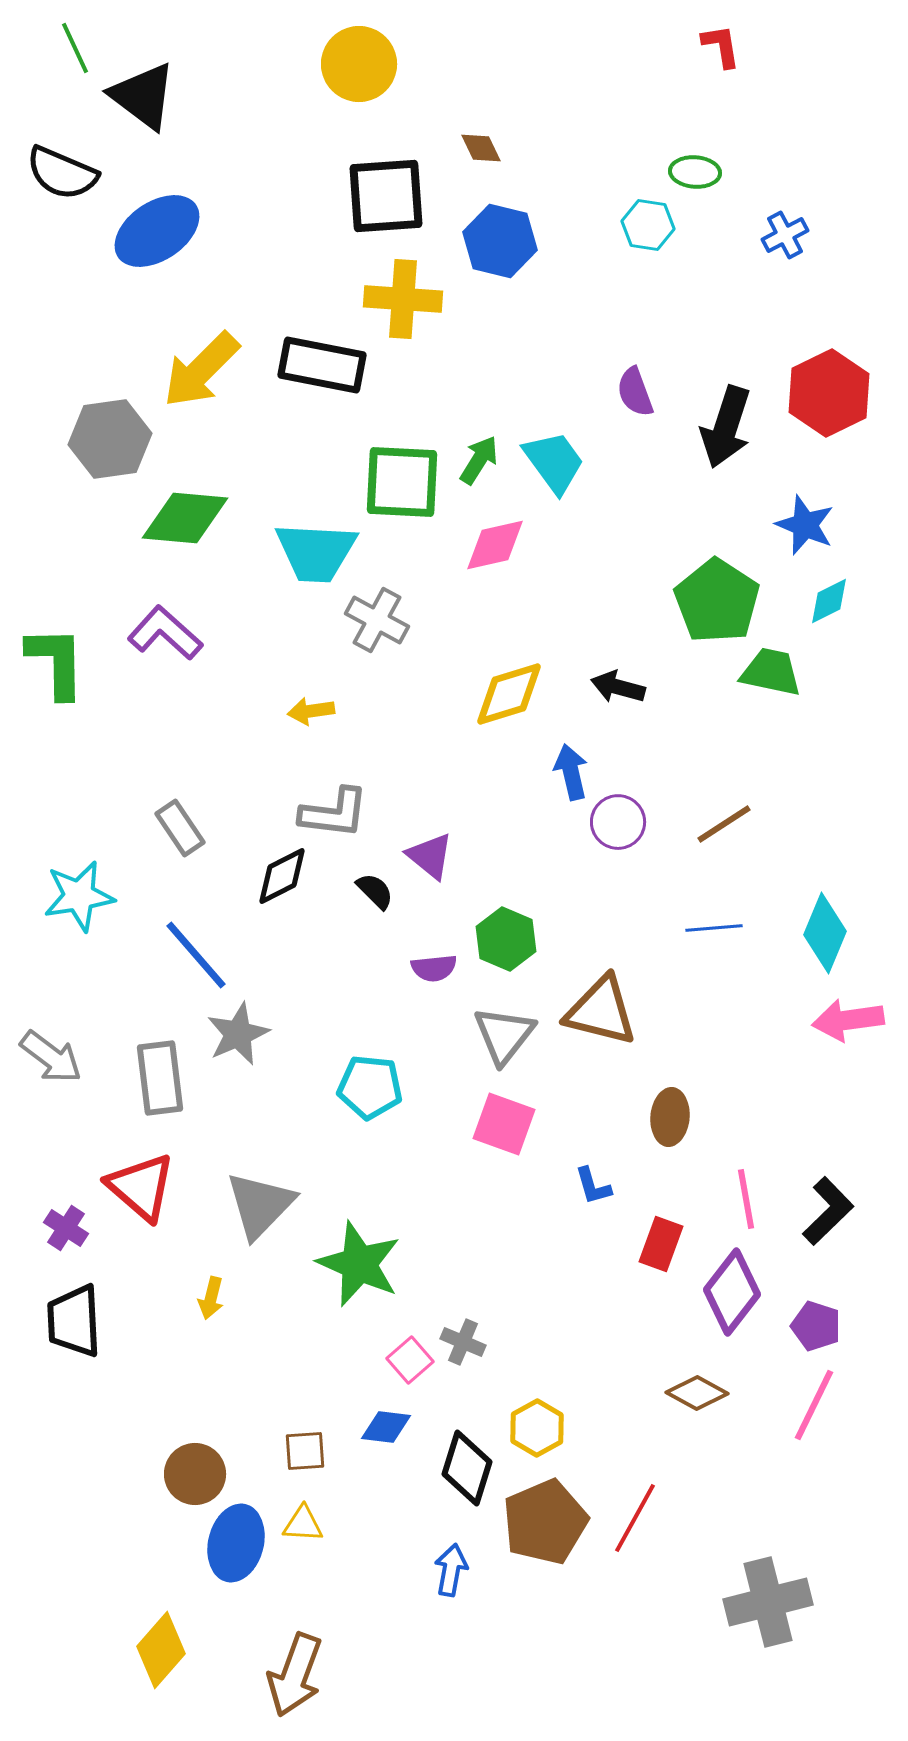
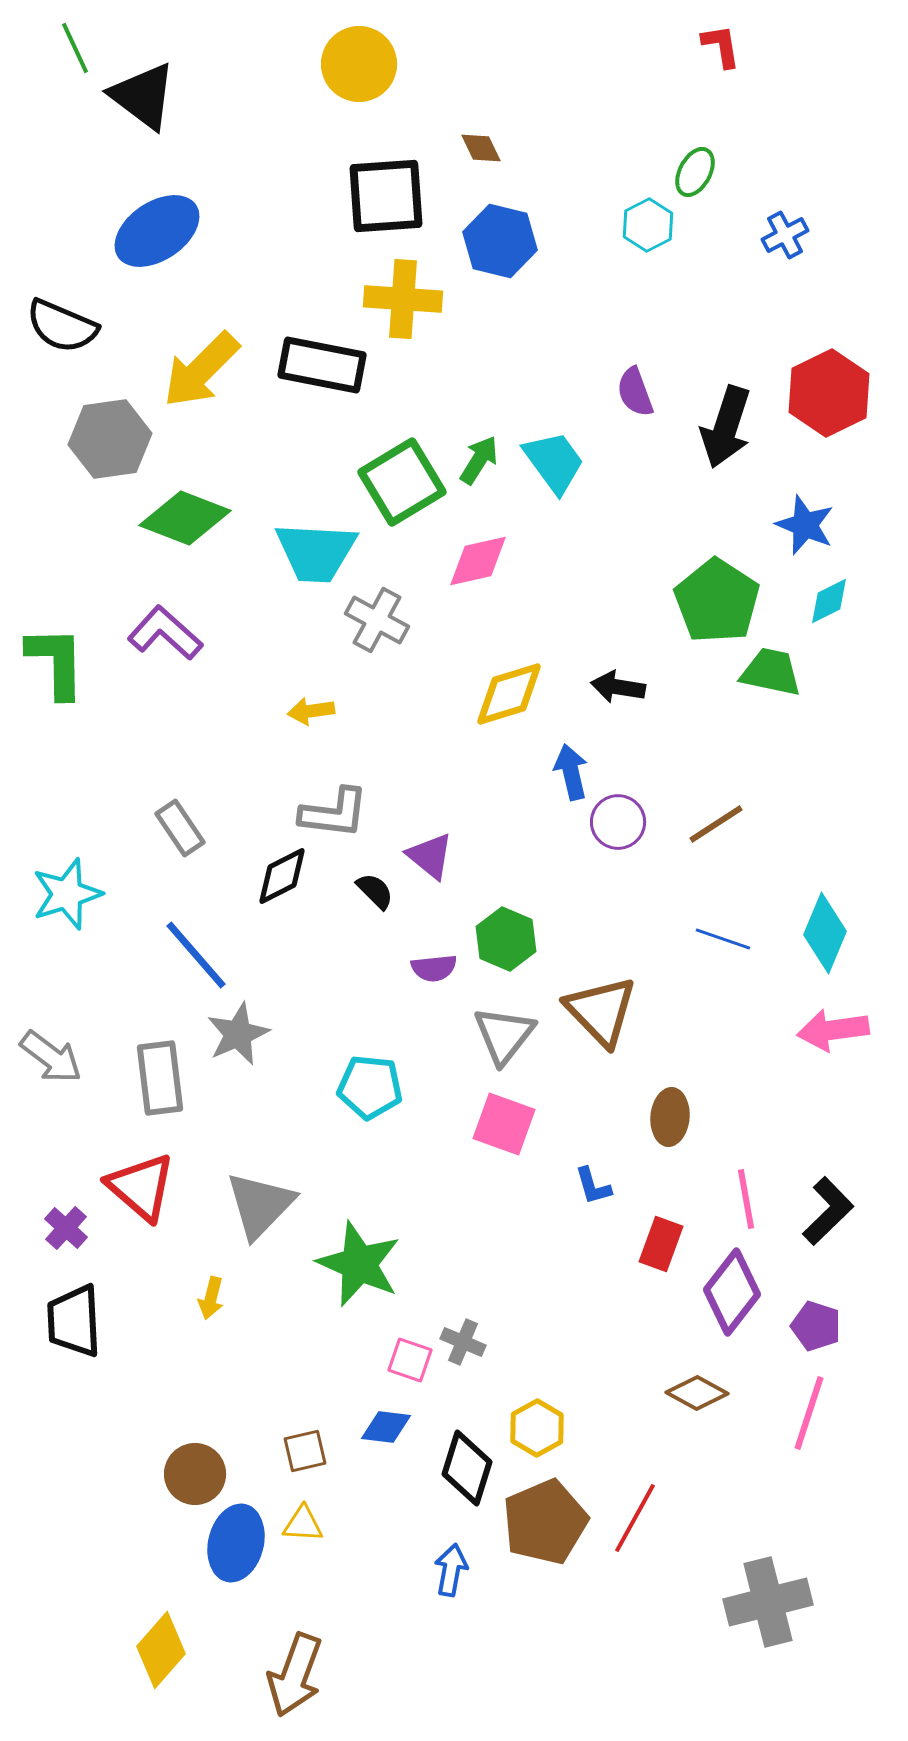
green ellipse at (695, 172): rotated 66 degrees counterclockwise
black semicircle at (62, 173): moved 153 px down
cyan hexagon at (648, 225): rotated 24 degrees clockwise
green square at (402, 482): rotated 34 degrees counterclockwise
green diamond at (185, 518): rotated 16 degrees clockwise
pink diamond at (495, 545): moved 17 px left, 16 px down
black arrow at (618, 687): rotated 6 degrees counterclockwise
brown line at (724, 824): moved 8 px left
cyan star at (79, 896): moved 12 px left, 2 px up; rotated 8 degrees counterclockwise
blue line at (714, 928): moved 9 px right, 11 px down; rotated 24 degrees clockwise
brown triangle at (601, 1011): rotated 32 degrees clockwise
pink arrow at (848, 1020): moved 15 px left, 10 px down
purple cross at (66, 1228): rotated 9 degrees clockwise
pink square at (410, 1360): rotated 30 degrees counterclockwise
pink line at (814, 1405): moved 5 px left, 8 px down; rotated 8 degrees counterclockwise
brown square at (305, 1451): rotated 9 degrees counterclockwise
